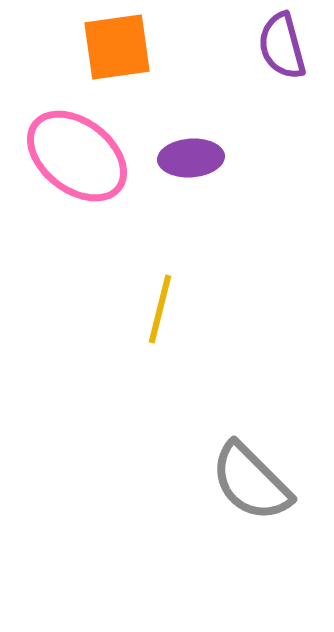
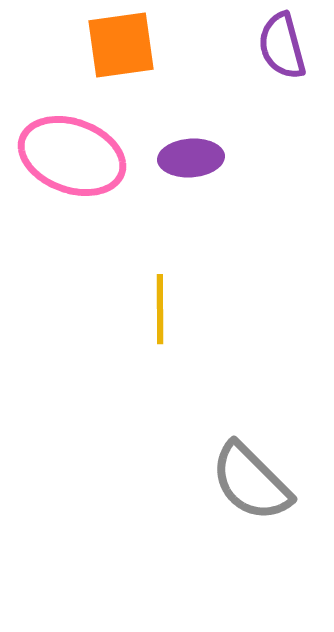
orange square: moved 4 px right, 2 px up
pink ellipse: moved 5 px left; rotated 18 degrees counterclockwise
yellow line: rotated 14 degrees counterclockwise
